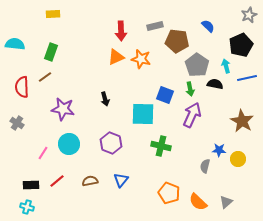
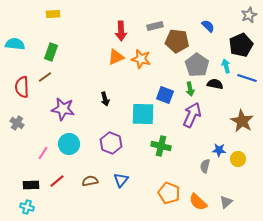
blue line: rotated 30 degrees clockwise
